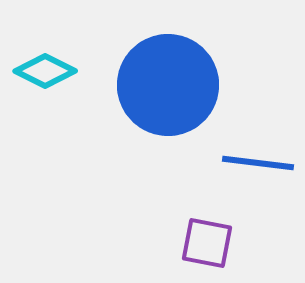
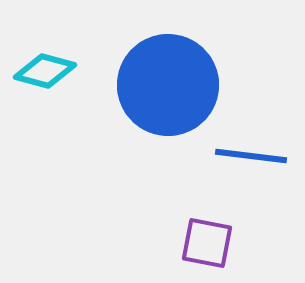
cyan diamond: rotated 12 degrees counterclockwise
blue line: moved 7 px left, 7 px up
